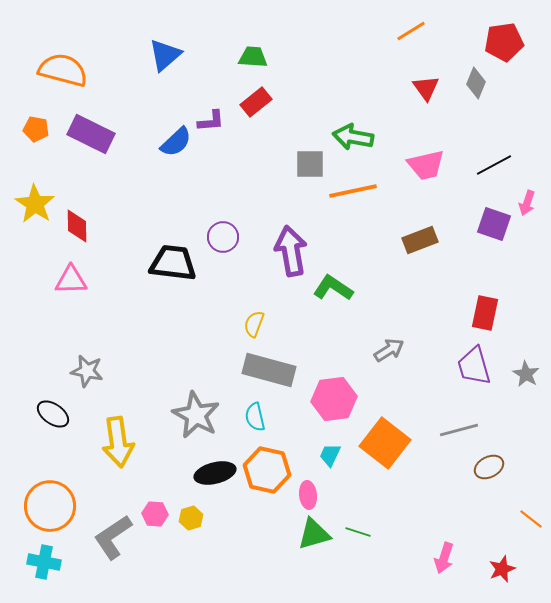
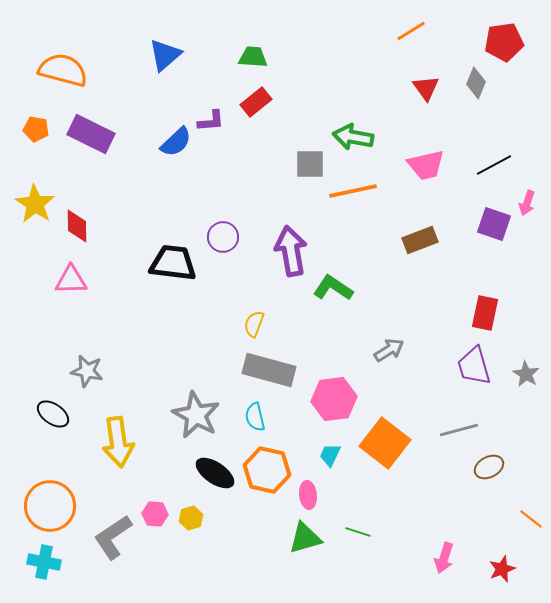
black ellipse at (215, 473): rotated 48 degrees clockwise
green triangle at (314, 534): moved 9 px left, 4 px down
